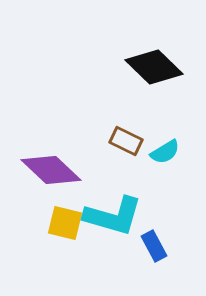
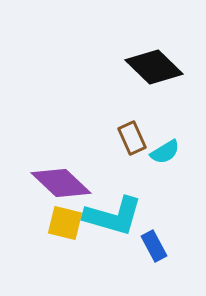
brown rectangle: moved 6 px right, 3 px up; rotated 40 degrees clockwise
purple diamond: moved 10 px right, 13 px down
